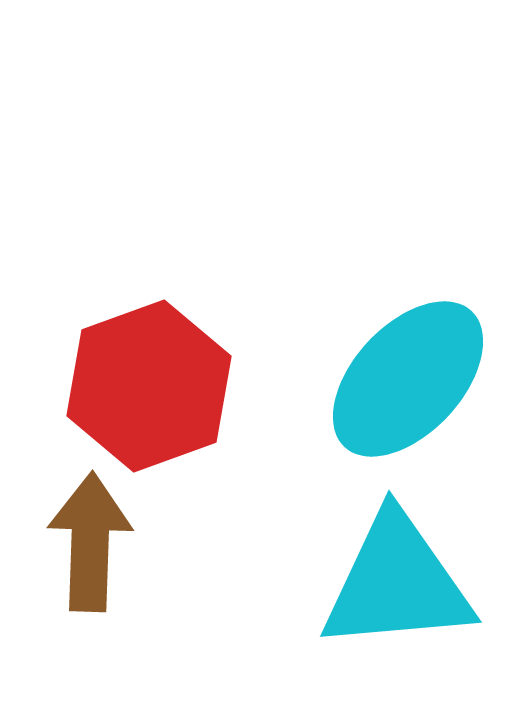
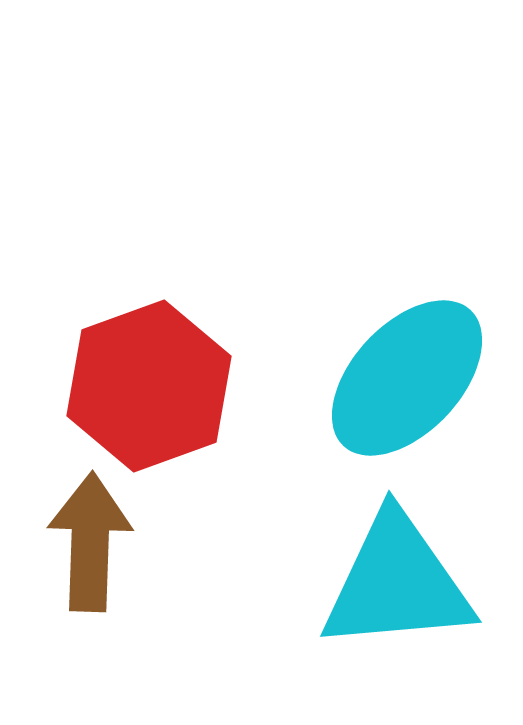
cyan ellipse: moved 1 px left, 1 px up
